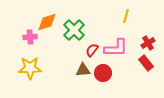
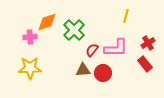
red rectangle: moved 1 px left, 1 px down
